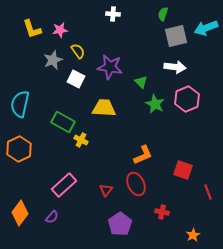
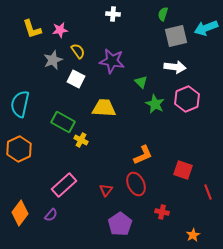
purple star: moved 2 px right, 6 px up
purple semicircle: moved 1 px left, 2 px up
